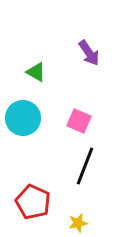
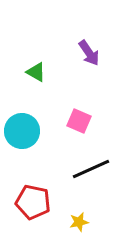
cyan circle: moved 1 px left, 13 px down
black line: moved 6 px right, 3 px down; rotated 45 degrees clockwise
red pentagon: rotated 12 degrees counterclockwise
yellow star: moved 1 px right, 1 px up
